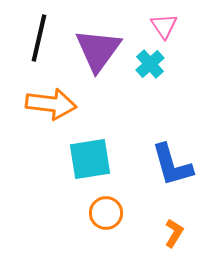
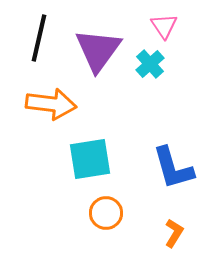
blue L-shape: moved 1 px right, 3 px down
